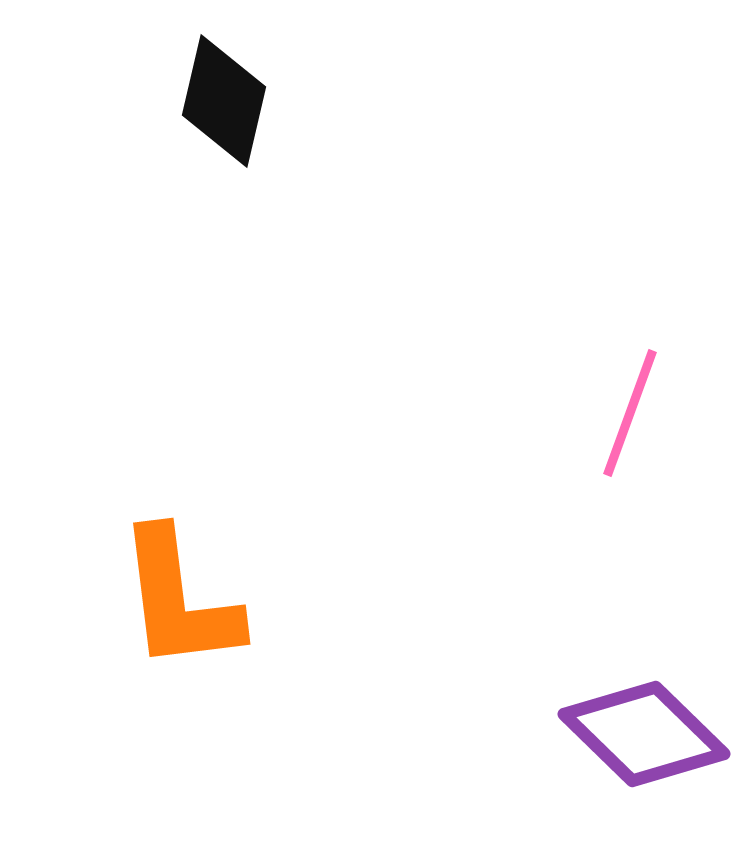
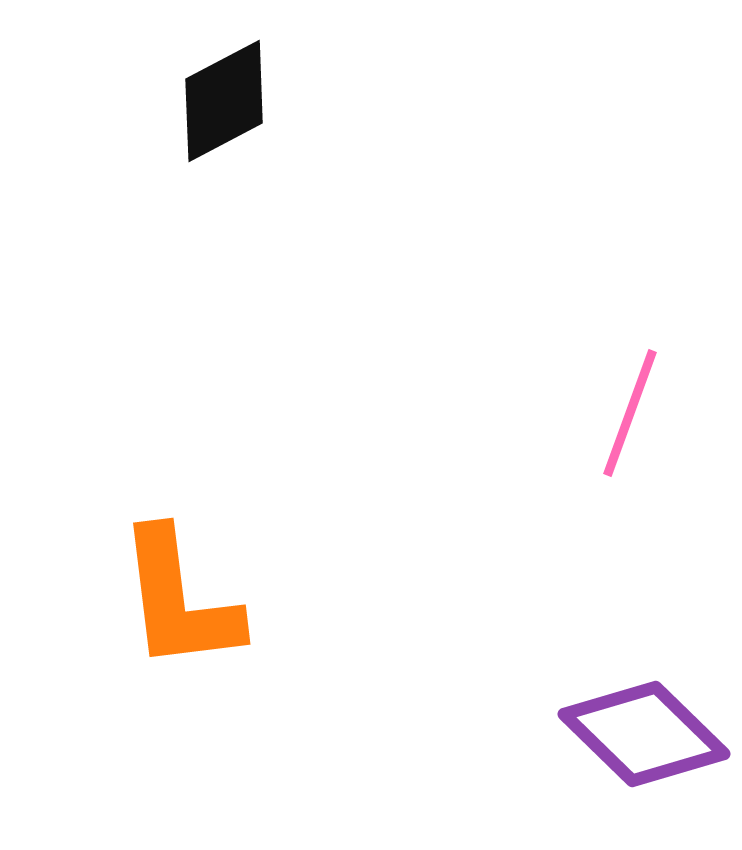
black diamond: rotated 49 degrees clockwise
